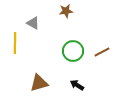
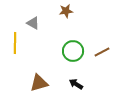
black arrow: moved 1 px left, 1 px up
